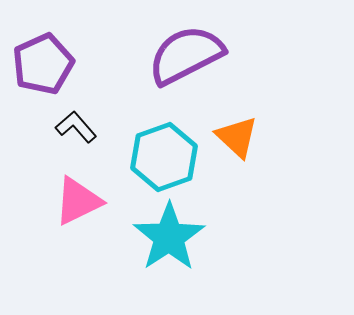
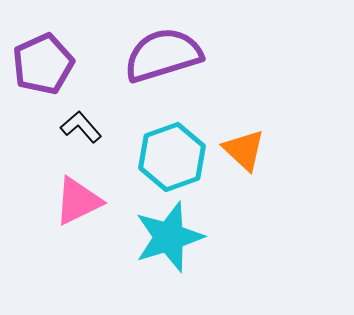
purple semicircle: moved 23 px left; rotated 10 degrees clockwise
black L-shape: moved 5 px right
orange triangle: moved 7 px right, 13 px down
cyan hexagon: moved 8 px right
cyan star: rotated 16 degrees clockwise
